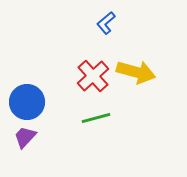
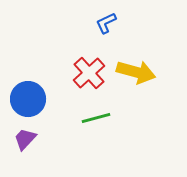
blue L-shape: rotated 15 degrees clockwise
red cross: moved 4 px left, 3 px up
blue circle: moved 1 px right, 3 px up
purple trapezoid: moved 2 px down
